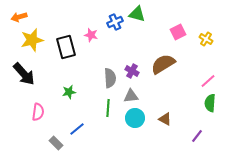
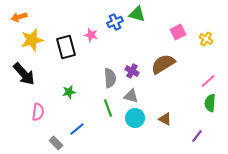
gray triangle: rotated 21 degrees clockwise
green line: rotated 24 degrees counterclockwise
